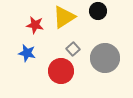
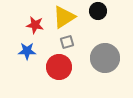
gray square: moved 6 px left, 7 px up; rotated 24 degrees clockwise
blue star: moved 2 px up; rotated 12 degrees counterclockwise
red circle: moved 2 px left, 4 px up
